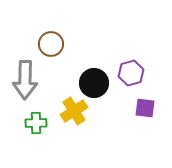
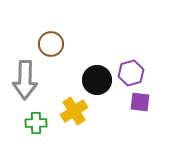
black circle: moved 3 px right, 3 px up
purple square: moved 5 px left, 6 px up
